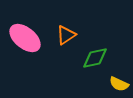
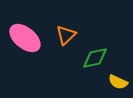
orange triangle: rotated 10 degrees counterclockwise
yellow semicircle: moved 1 px left, 2 px up
